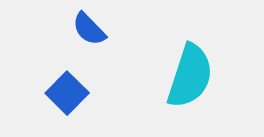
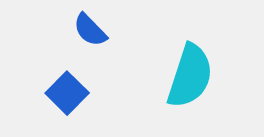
blue semicircle: moved 1 px right, 1 px down
